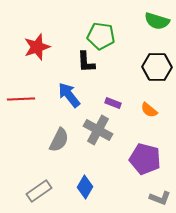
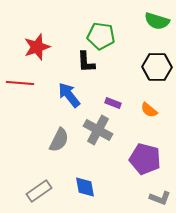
red line: moved 1 px left, 16 px up; rotated 8 degrees clockwise
blue diamond: rotated 40 degrees counterclockwise
